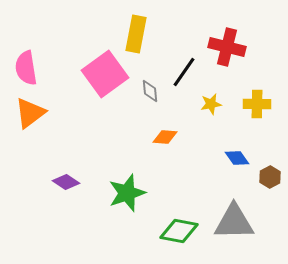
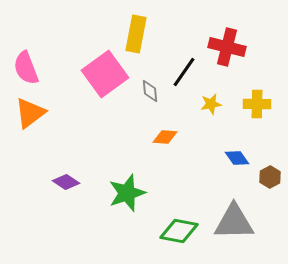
pink semicircle: rotated 12 degrees counterclockwise
